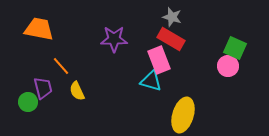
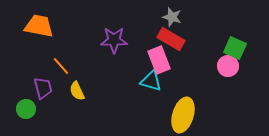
orange trapezoid: moved 3 px up
purple star: moved 1 px down
green circle: moved 2 px left, 7 px down
